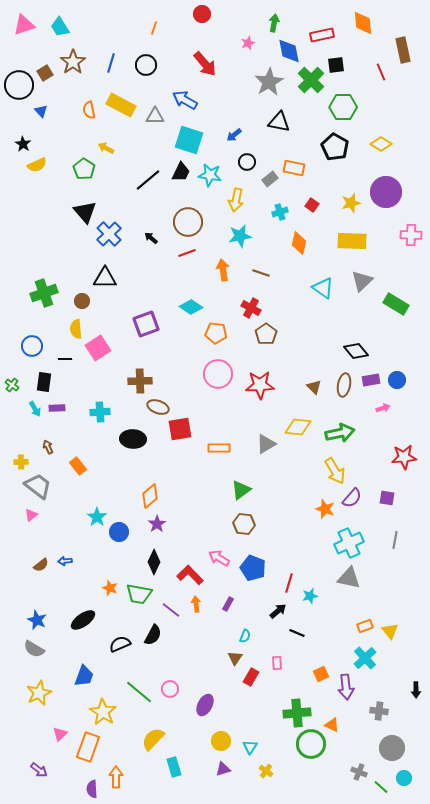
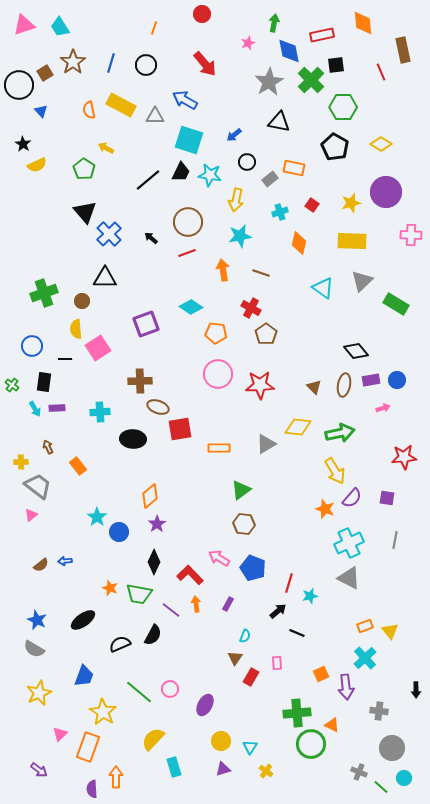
gray triangle at (349, 578): rotated 15 degrees clockwise
